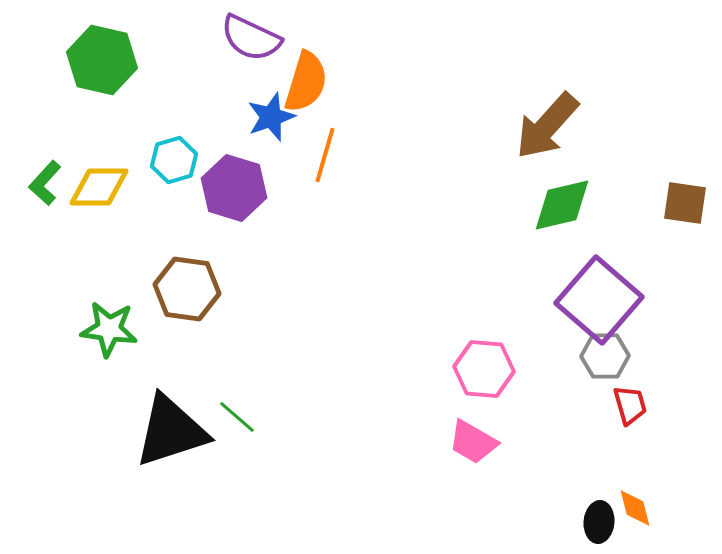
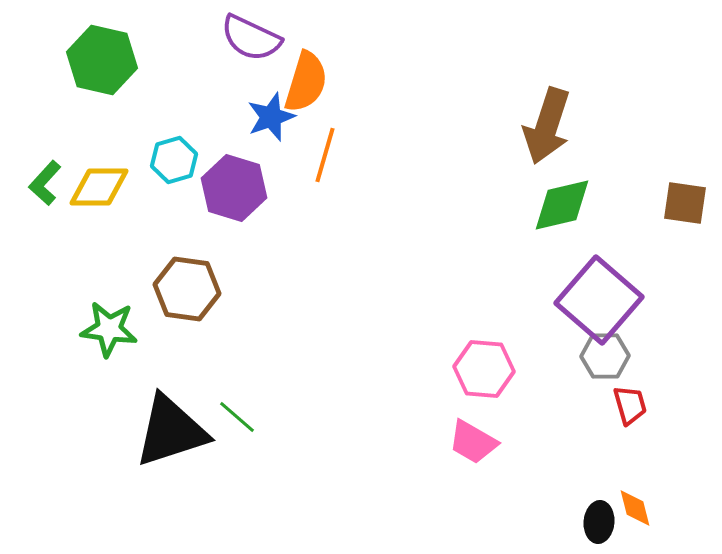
brown arrow: rotated 24 degrees counterclockwise
